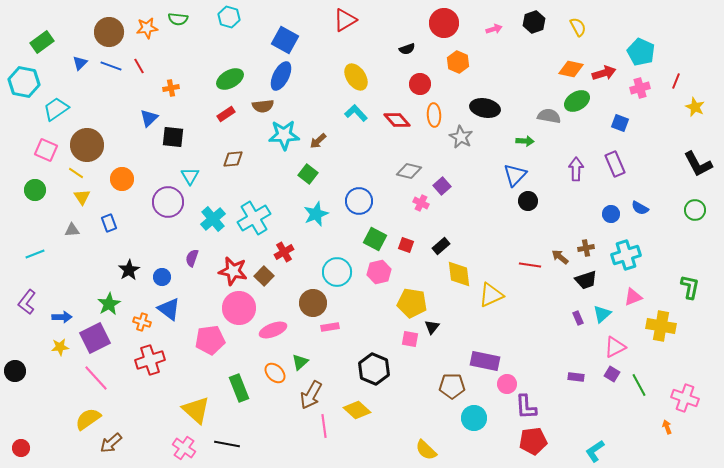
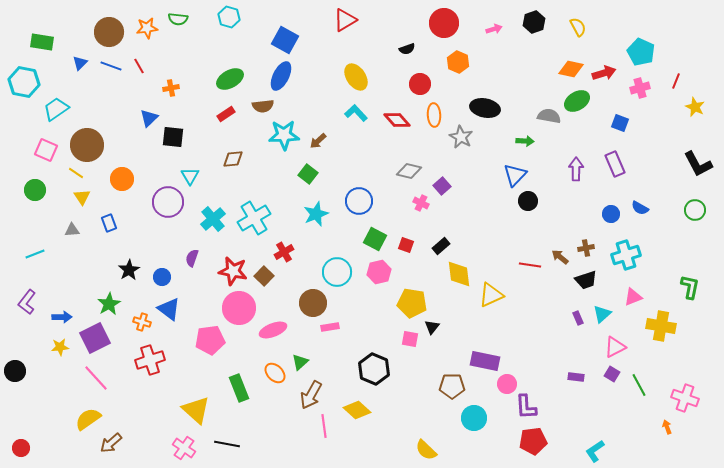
green rectangle at (42, 42): rotated 45 degrees clockwise
